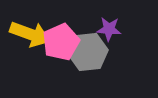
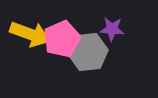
purple star: moved 3 px right
pink pentagon: moved 1 px right, 3 px up
